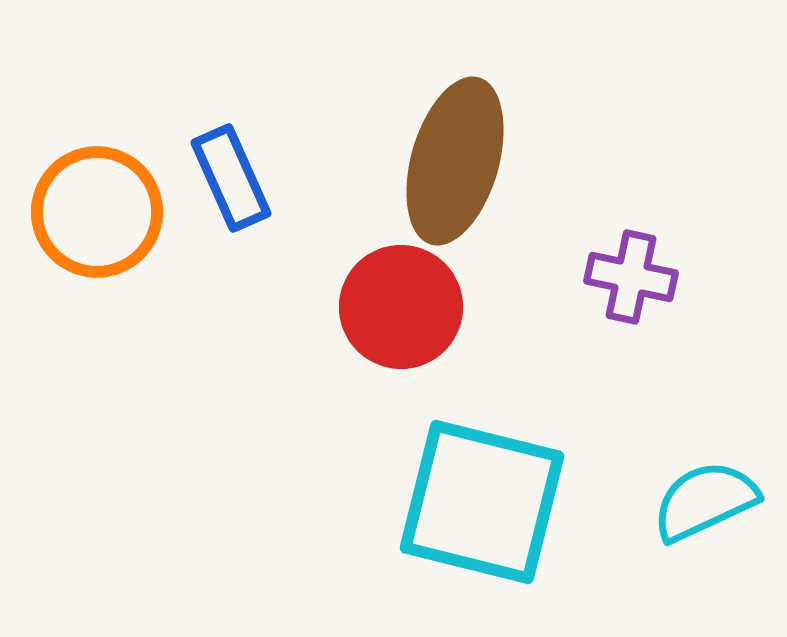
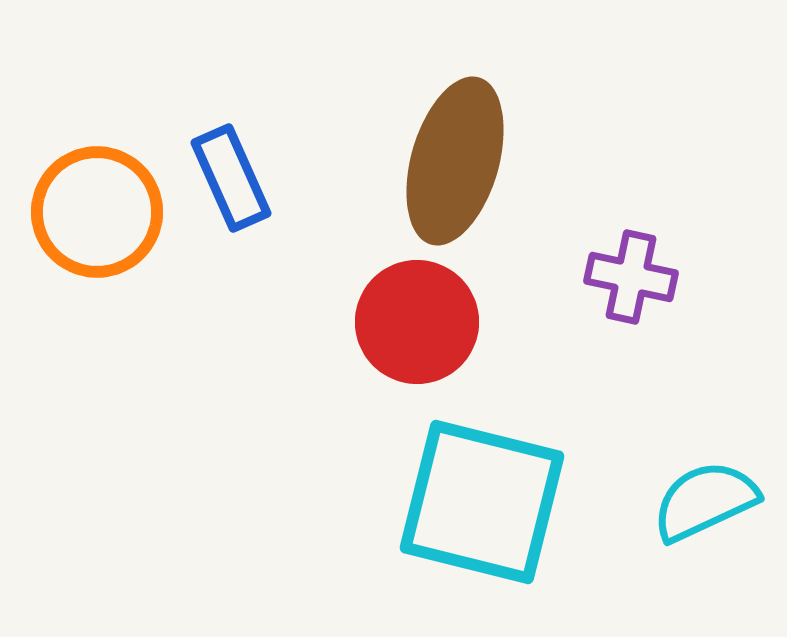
red circle: moved 16 px right, 15 px down
